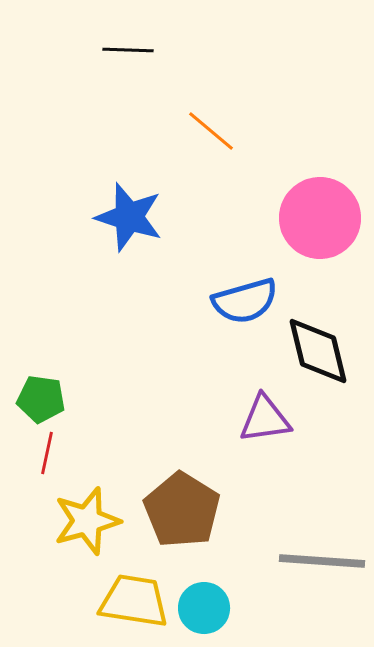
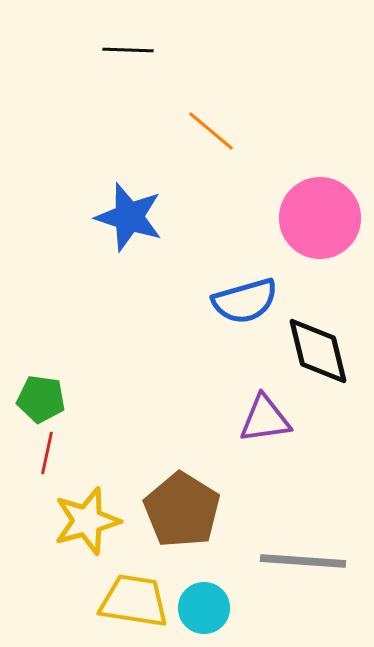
gray line: moved 19 px left
